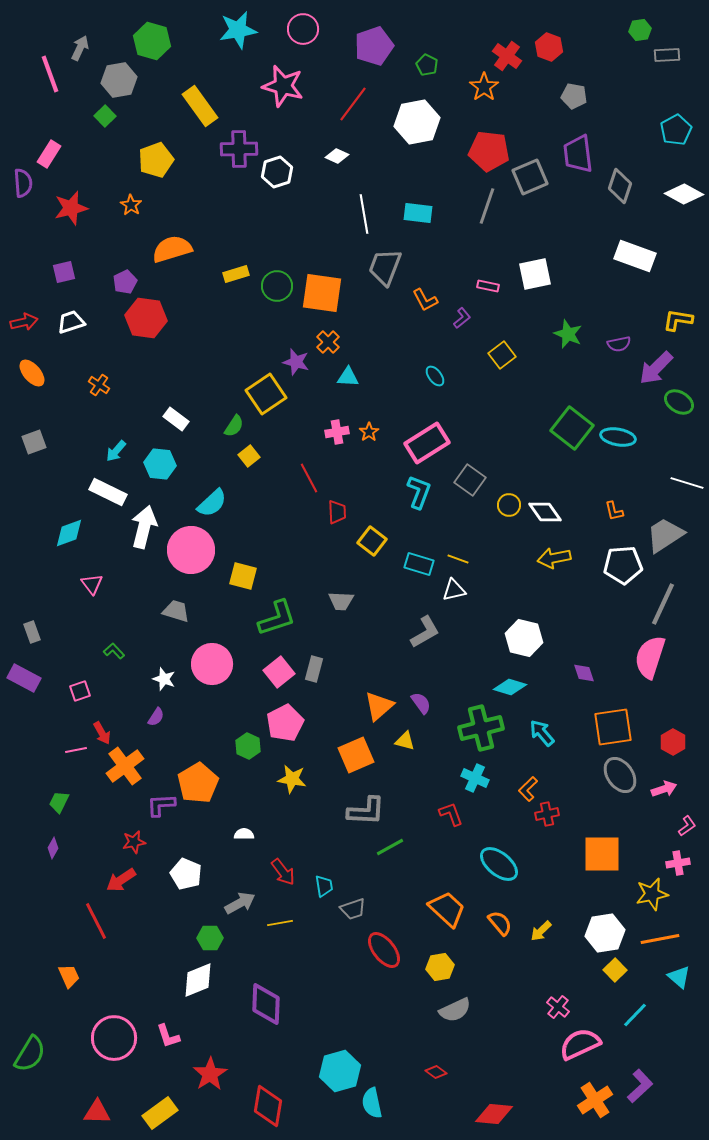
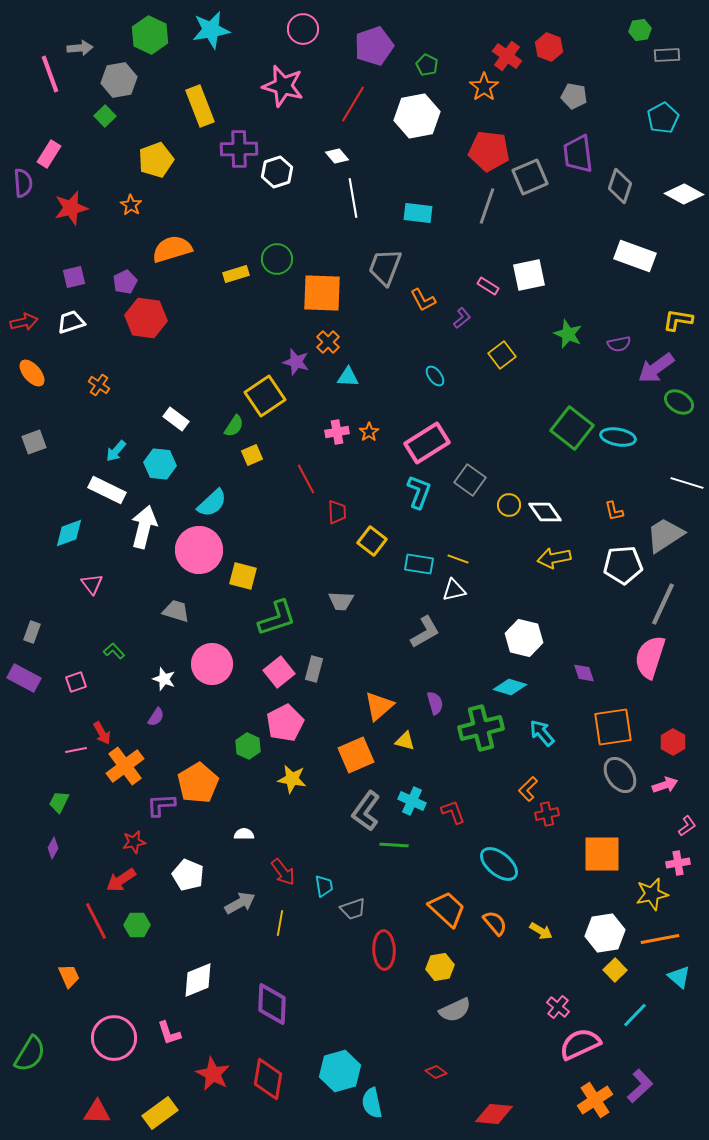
cyan star at (238, 30): moved 27 px left
green hexagon at (152, 41): moved 2 px left, 6 px up; rotated 9 degrees clockwise
gray arrow at (80, 48): rotated 60 degrees clockwise
red line at (353, 104): rotated 6 degrees counterclockwise
yellow rectangle at (200, 106): rotated 15 degrees clockwise
white hexagon at (417, 122): moved 6 px up
cyan pentagon at (676, 130): moved 13 px left, 12 px up
white diamond at (337, 156): rotated 25 degrees clockwise
white line at (364, 214): moved 11 px left, 16 px up
purple square at (64, 272): moved 10 px right, 5 px down
white square at (535, 274): moved 6 px left, 1 px down
green circle at (277, 286): moved 27 px up
pink rectangle at (488, 286): rotated 20 degrees clockwise
orange square at (322, 293): rotated 6 degrees counterclockwise
orange L-shape at (425, 300): moved 2 px left
purple arrow at (656, 368): rotated 9 degrees clockwise
yellow square at (266, 394): moved 1 px left, 2 px down
yellow square at (249, 456): moved 3 px right, 1 px up; rotated 15 degrees clockwise
red line at (309, 478): moved 3 px left, 1 px down
white rectangle at (108, 492): moved 1 px left, 2 px up
pink circle at (191, 550): moved 8 px right
cyan rectangle at (419, 564): rotated 8 degrees counterclockwise
gray rectangle at (32, 632): rotated 40 degrees clockwise
pink square at (80, 691): moved 4 px left, 9 px up
purple semicircle at (421, 703): moved 14 px right; rotated 20 degrees clockwise
cyan cross at (475, 778): moved 63 px left, 23 px down
pink arrow at (664, 789): moved 1 px right, 4 px up
gray L-shape at (366, 811): rotated 123 degrees clockwise
red L-shape at (451, 814): moved 2 px right, 2 px up
green line at (390, 847): moved 4 px right, 2 px up; rotated 32 degrees clockwise
white pentagon at (186, 874): moved 2 px right, 1 px down
yellow line at (280, 923): rotated 70 degrees counterclockwise
orange semicircle at (500, 923): moved 5 px left
yellow arrow at (541, 931): rotated 105 degrees counterclockwise
green hexagon at (210, 938): moved 73 px left, 13 px up
red ellipse at (384, 950): rotated 36 degrees clockwise
purple diamond at (266, 1004): moved 6 px right
pink L-shape at (168, 1036): moved 1 px right, 3 px up
red star at (210, 1074): moved 3 px right; rotated 12 degrees counterclockwise
red diamond at (268, 1106): moved 27 px up
